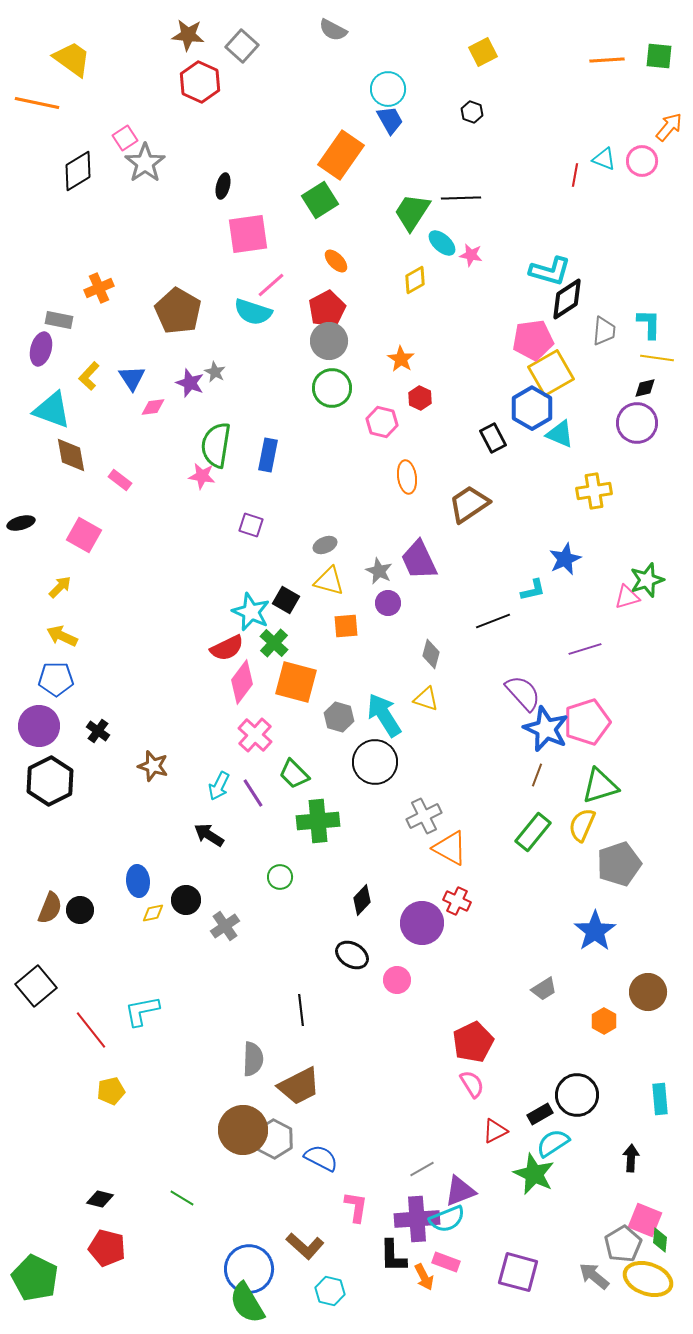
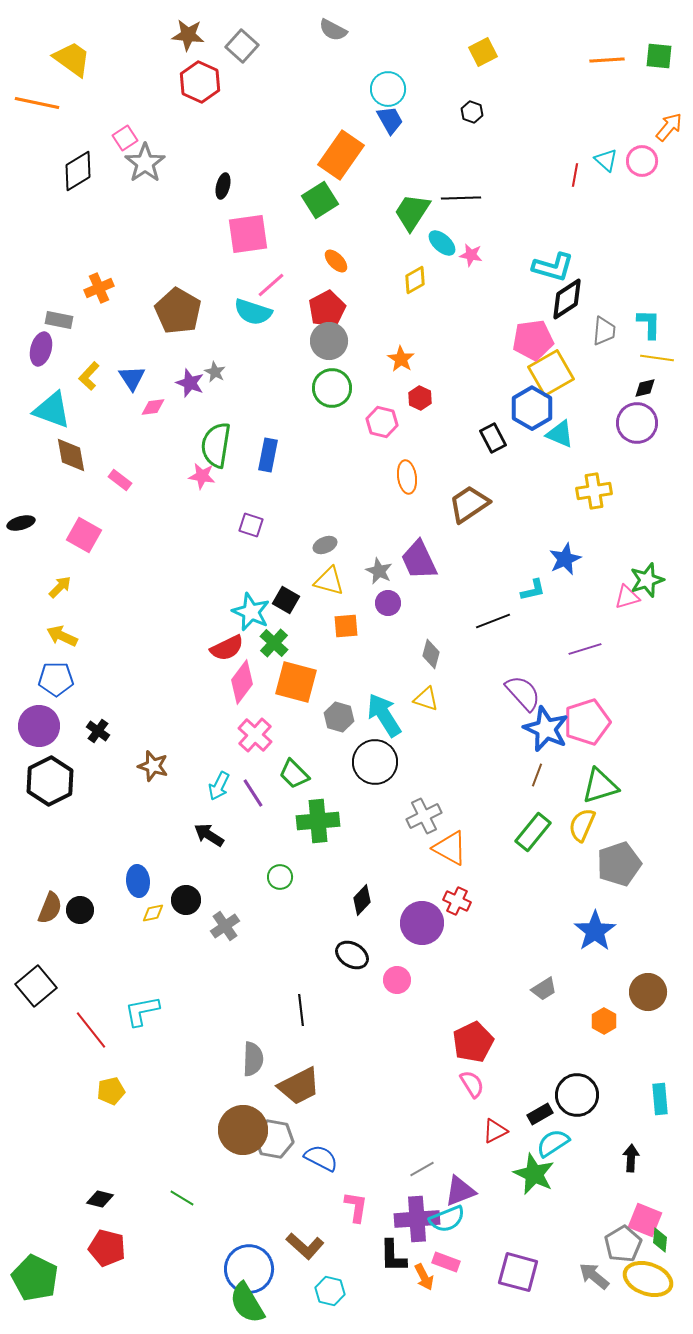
cyan triangle at (604, 159): moved 2 px right, 1 px down; rotated 20 degrees clockwise
cyan L-shape at (550, 271): moved 3 px right, 4 px up
gray hexagon at (274, 1139): rotated 18 degrees counterclockwise
